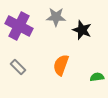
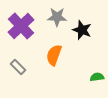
gray star: moved 1 px right
purple cross: moved 2 px right; rotated 20 degrees clockwise
orange semicircle: moved 7 px left, 10 px up
